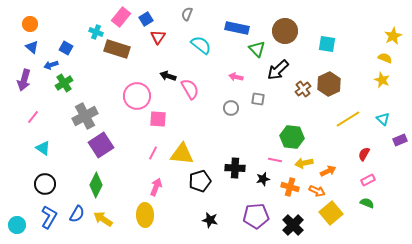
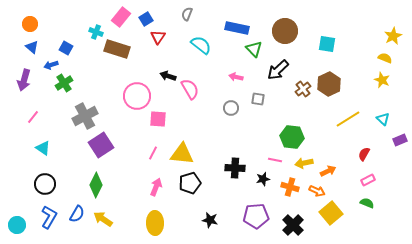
green triangle at (257, 49): moved 3 px left
black pentagon at (200, 181): moved 10 px left, 2 px down
yellow ellipse at (145, 215): moved 10 px right, 8 px down
